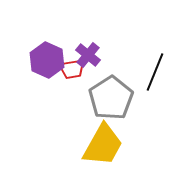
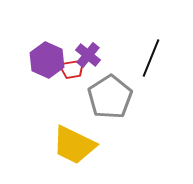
black line: moved 4 px left, 14 px up
gray pentagon: moved 1 px left, 1 px up
yellow trapezoid: moved 29 px left; rotated 87 degrees clockwise
